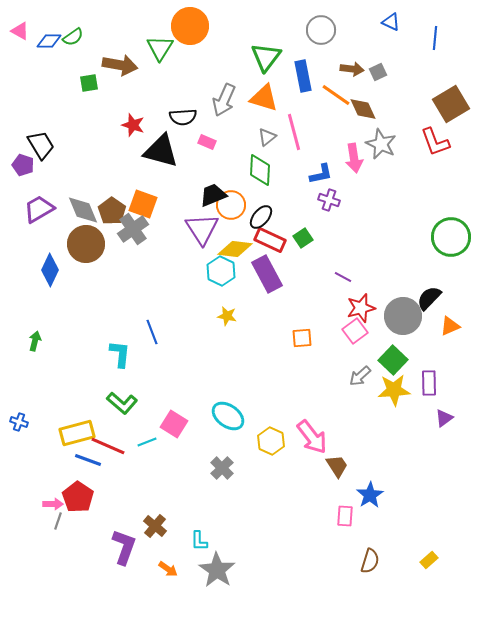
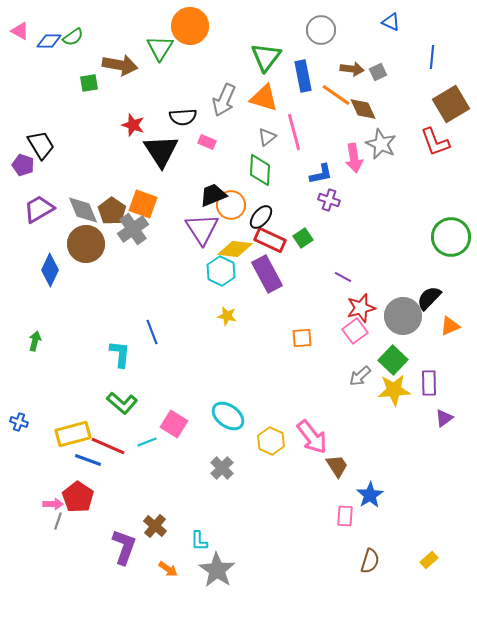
blue line at (435, 38): moved 3 px left, 19 px down
black triangle at (161, 151): rotated 42 degrees clockwise
yellow rectangle at (77, 433): moved 4 px left, 1 px down
